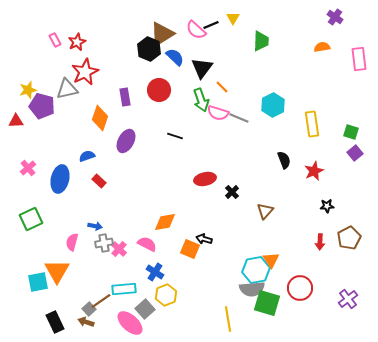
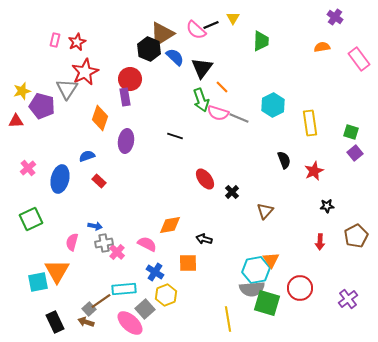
pink rectangle at (55, 40): rotated 40 degrees clockwise
pink rectangle at (359, 59): rotated 30 degrees counterclockwise
gray triangle at (67, 89): rotated 45 degrees counterclockwise
yellow star at (28, 90): moved 6 px left, 1 px down
red circle at (159, 90): moved 29 px left, 11 px up
yellow rectangle at (312, 124): moved 2 px left, 1 px up
purple ellipse at (126, 141): rotated 20 degrees counterclockwise
red ellipse at (205, 179): rotated 65 degrees clockwise
orange diamond at (165, 222): moved 5 px right, 3 px down
brown pentagon at (349, 238): moved 7 px right, 2 px up
pink cross at (119, 249): moved 2 px left, 3 px down
orange square at (190, 249): moved 2 px left, 14 px down; rotated 24 degrees counterclockwise
